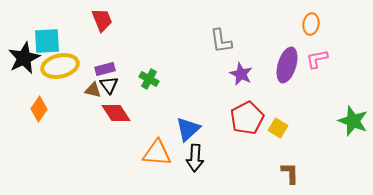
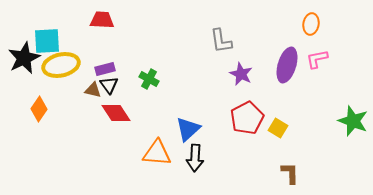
red trapezoid: rotated 65 degrees counterclockwise
yellow ellipse: moved 1 px right, 1 px up
